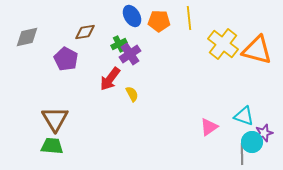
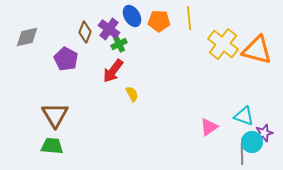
brown diamond: rotated 60 degrees counterclockwise
purple cross: moved 21 px left, 25 px up; rotated 20 degrees counterclockwise
red arrow: moved 3 px right, 8 px up
brown triangle: moved 4 px up
